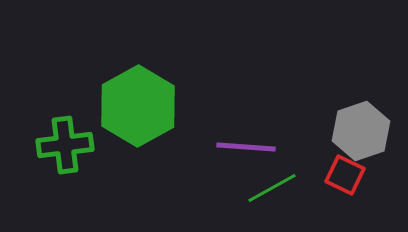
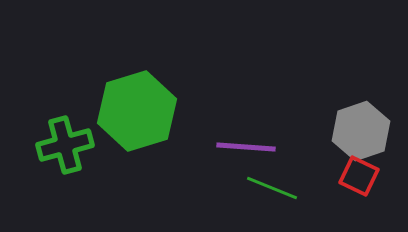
green hexagon: moved 1 px left, 5 px down; rotated 12 degrees clockwise
green cross: rotated 8 degrees counterclockwise
red square: moved 14 px right, 1 px down
green line: rotated 51 degrees clockwise
